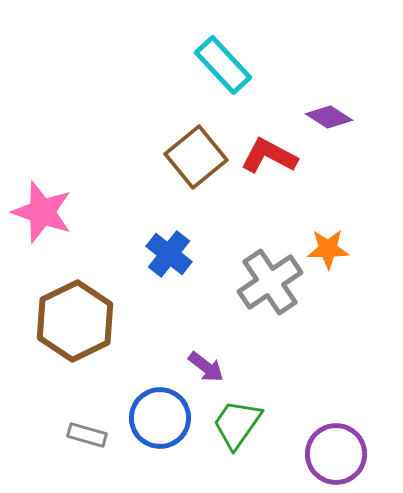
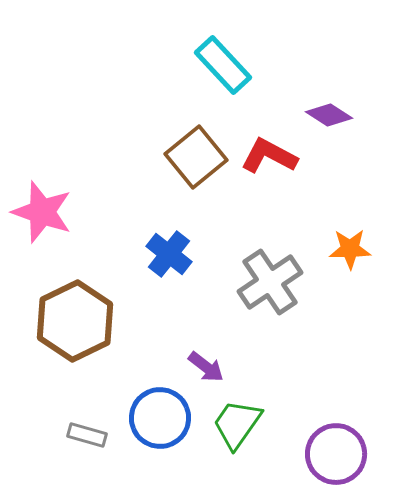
purple diamond: moved 2 px up
orange star: moved 22 px right
